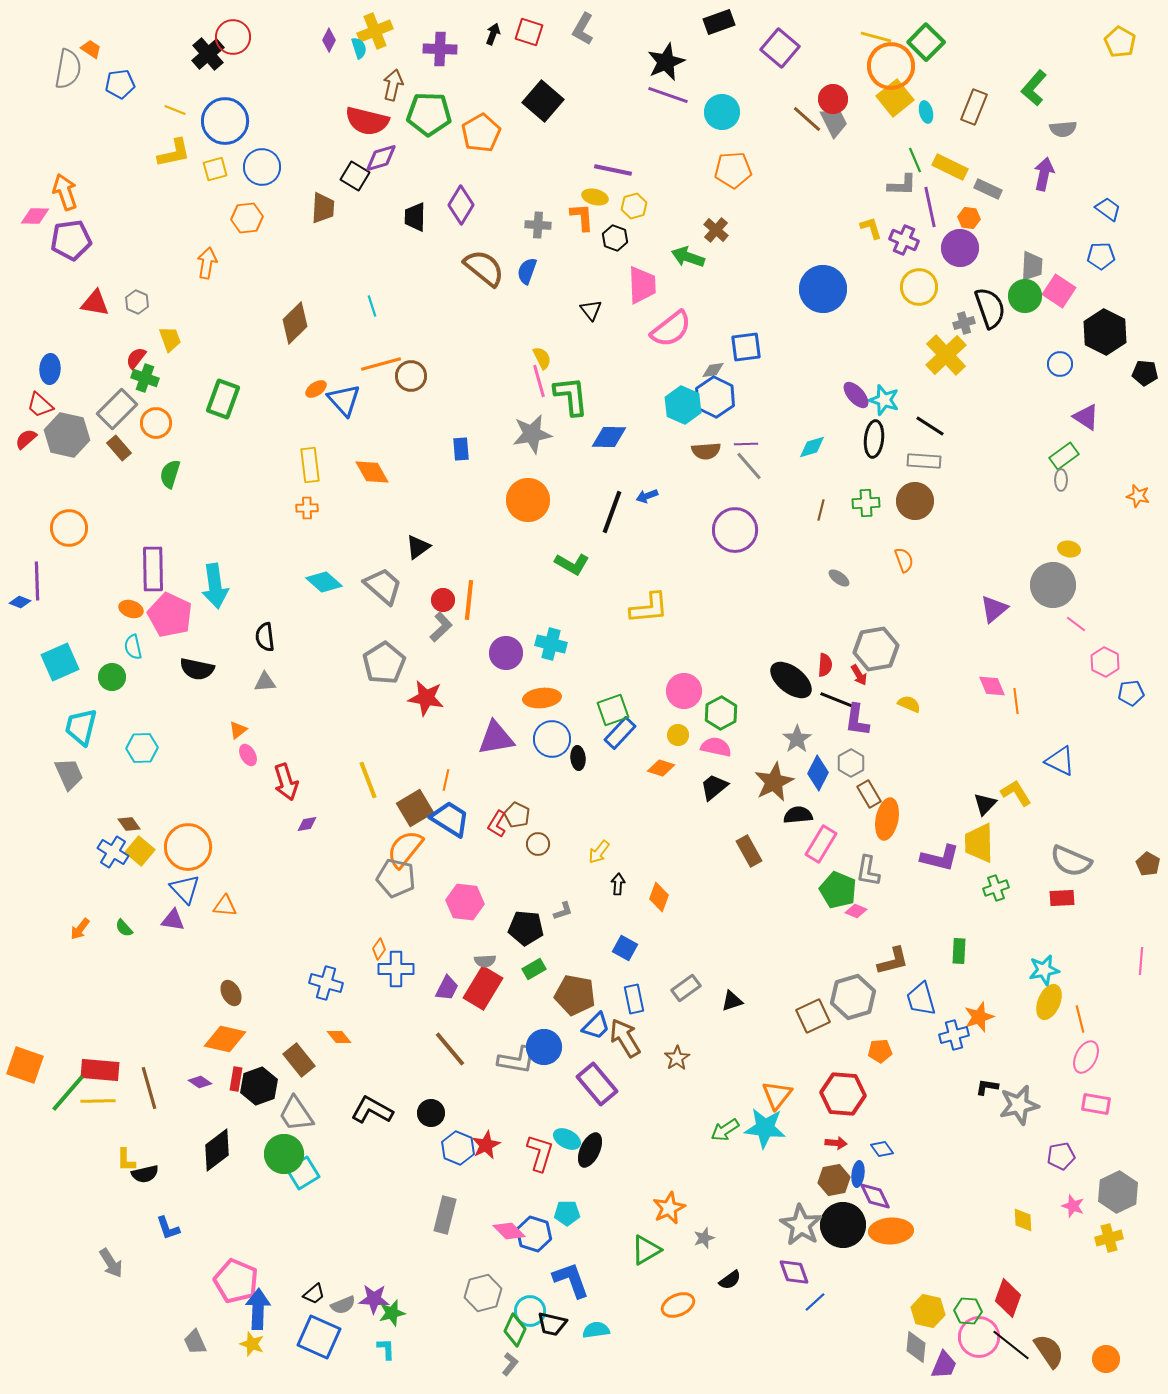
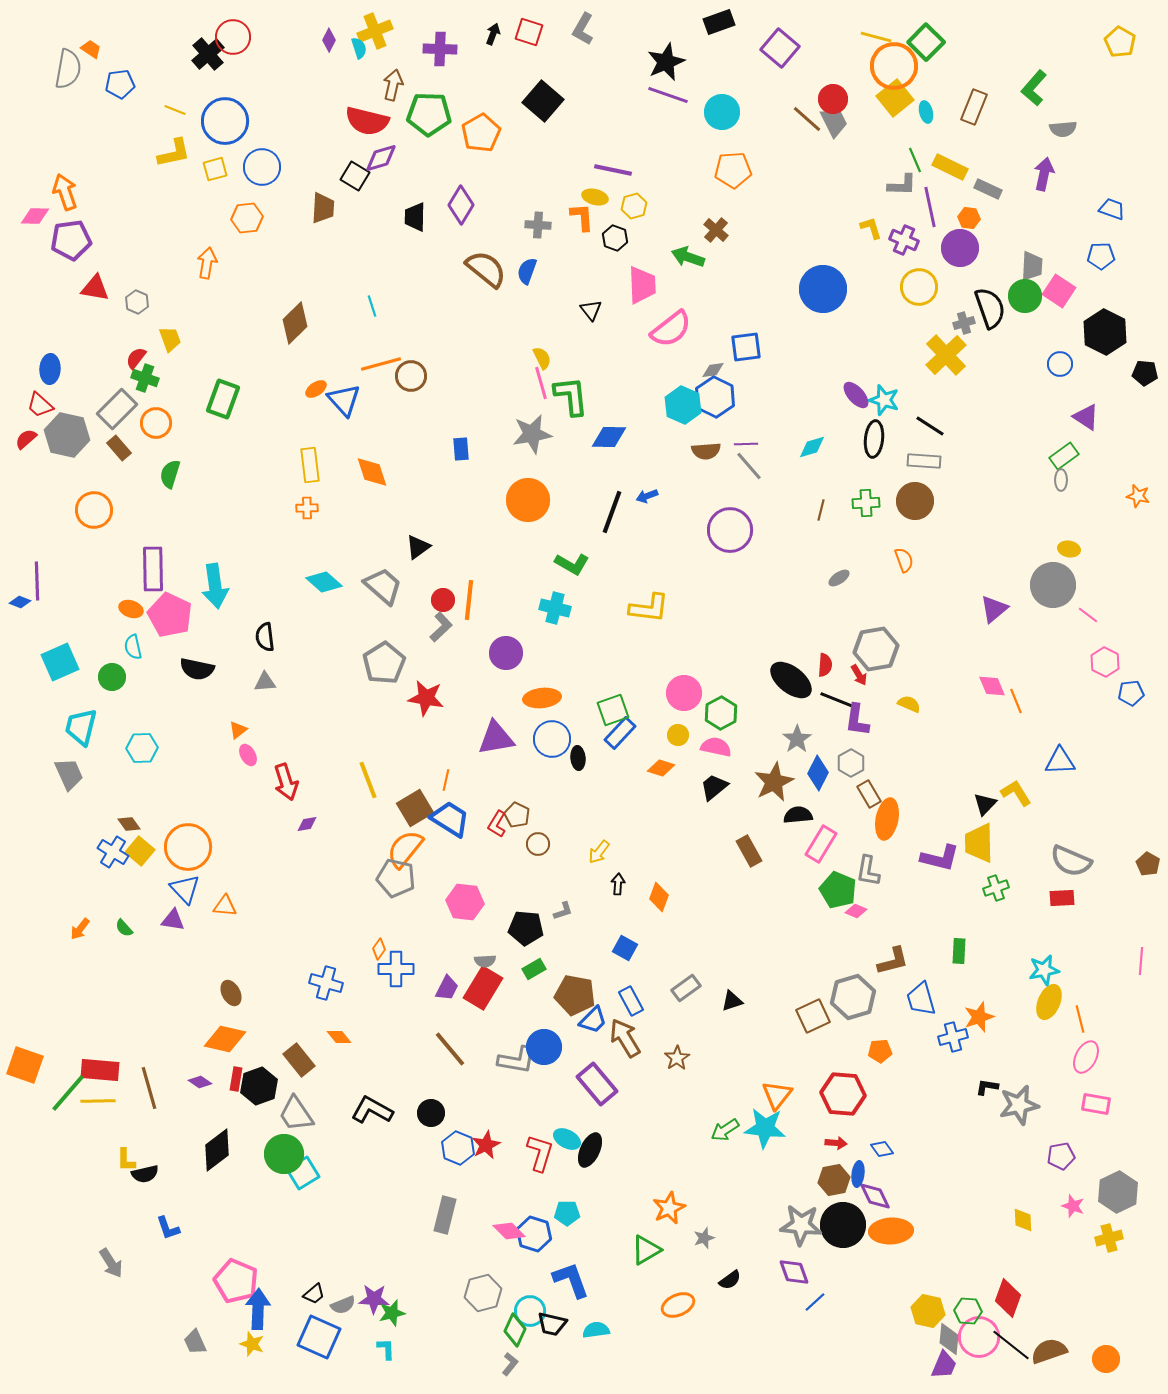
orange circle at (891, 66): moved 3 px right
blue trapezoid at (1108, 209): moved 4 px right; rotated 16 degrees counterclockwise
brown semicircle at (484, 268): moved 2 px right, 1 px down
red triangle at (95, 303): moved 15 px up
pink line at (539, 381): moved 2 px right, 2 px down
orange diamond at (372, 472): rotated 12 degrees clockwise
orange circle at (69, 528): moved 25 px right, 18 px up
purple circle at (735, 530): moved 5 px left
gray ellipse at (839, 578): rotated 70 degrees counterclockwise
yellow L-shape at (649, 608): rotated 12 degrees clockwise
pink line at (1076, 624): moved 12 px right, 9 px up
cyan cross at (551, 644): moved 4 px right, 36 px up
pink circle at (684, 691): moved 2 px down
orange line at (1016, 701): rotated 15 degrees counterclockwise
blue triangle at (1060, 761): rotated 28 degrees counterclockwise
blue rectangle at (634, 999): moved 3 px left, 2 px down; rotated 16 degrees counterclockwise
blue trapezoid at (596, 1026): moved 3 px left, 6 px up
blue cross at (954, 1035): moved 1 px left, 2 px down
gray star at (801, 1225): rotated 27 degrees counterclockwise
gray diamond at (916, 1347): moved 33 px right, 8 px up
brown semicircle at (1049, 1351): rotated 75 degrees counterclockwise
